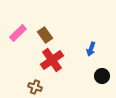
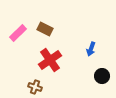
brown rectangle: moved 6 px up; rotated 28 degrees counterclockwise
red cross: moved 2 px left
